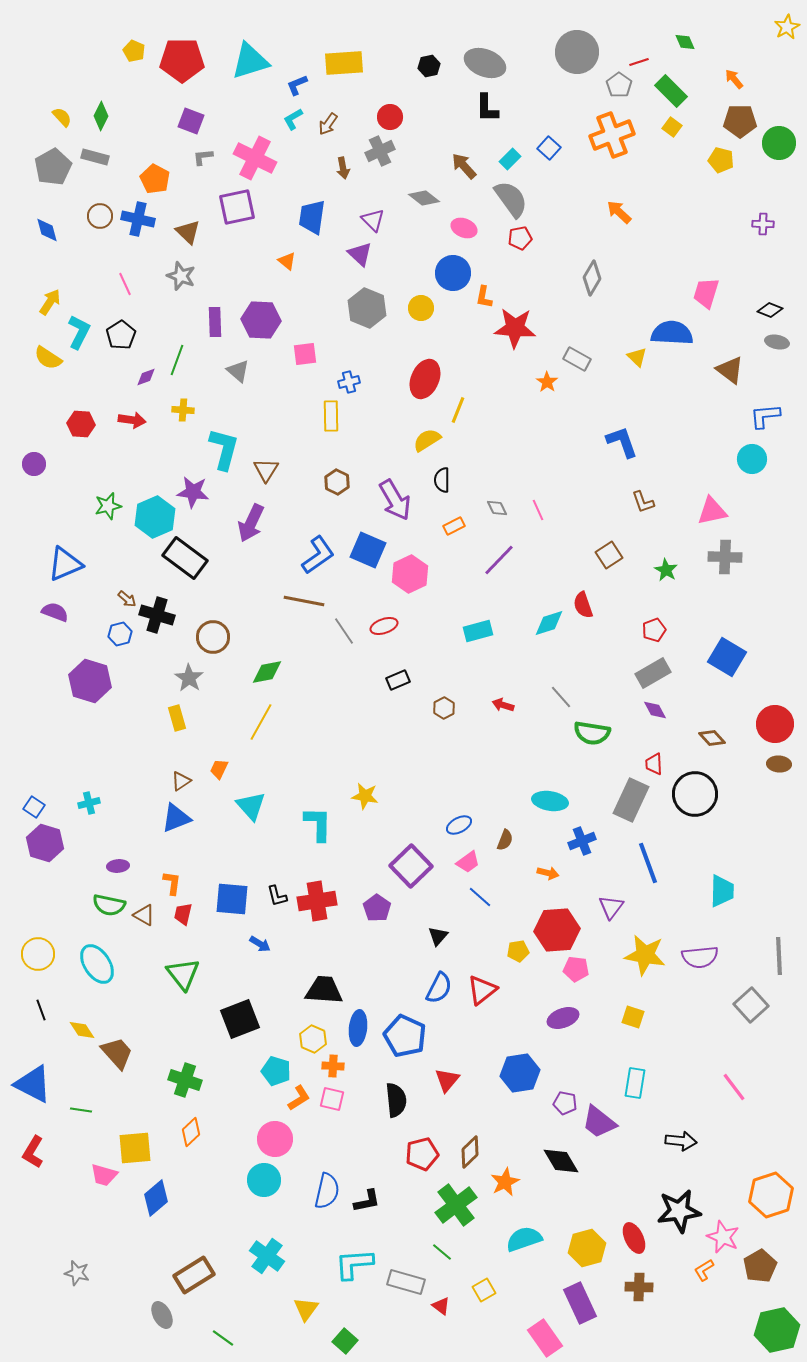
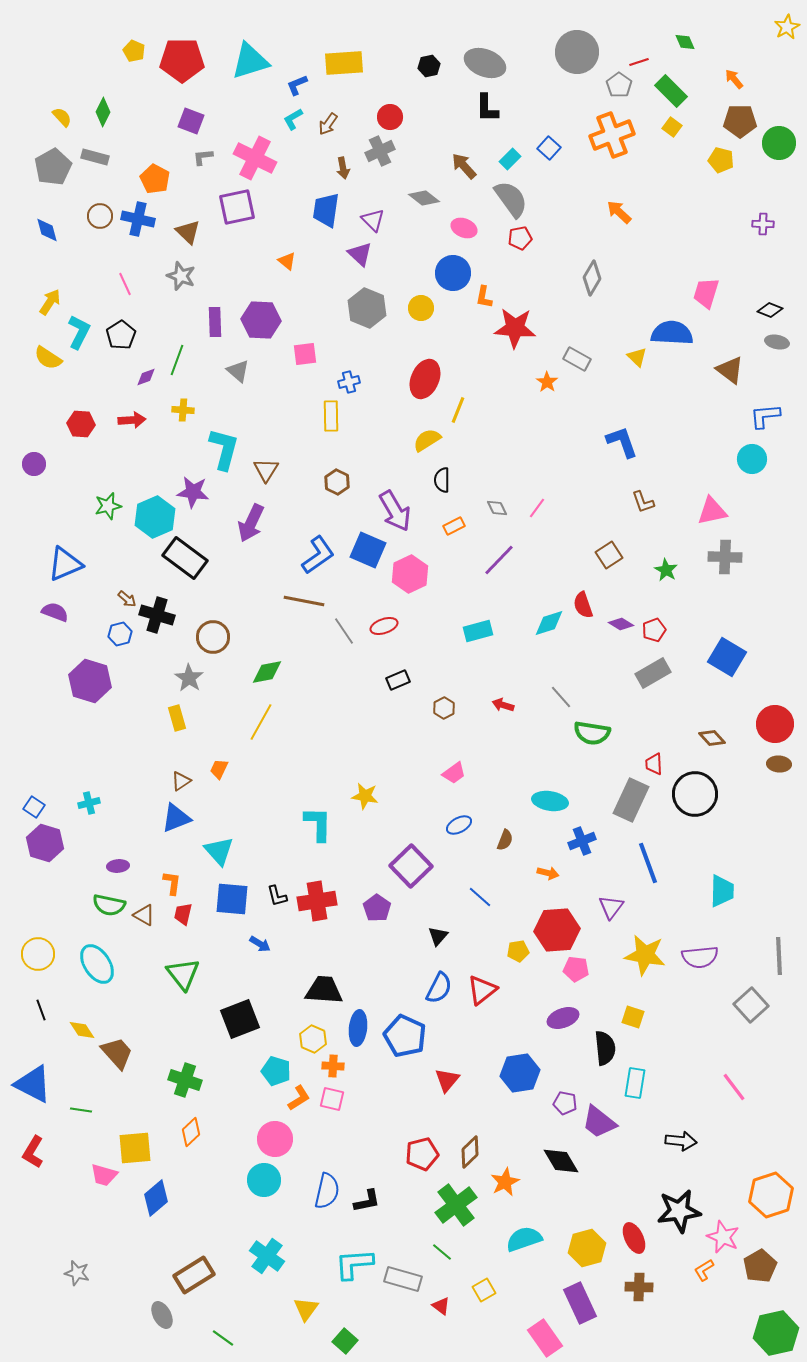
green diamond at (101, 116): moved 2 px right, 4 px up
blue trapezoid at (312, 217): moved 14 px right, 7 px up
red arrow at (132, 420): rotated 12 degrees counterclockwise
purple arrow at (395, 500): moved 11 px down
pink line at (538, 510): moved 1 px left, 2 px up; rotated 60 degrees clockwise
purple diamond at (655, 710): moved 34 px left, 86 px up; rotated 30 degrees counterclockwise
cyan triangle at (251, 806): moved 32 px left, 45 px down
pink trapezoid at (468, 862): moved 14 px left, 89 px up
black semicircle at (396, 1100): moved 209 px right, 52 px up
gray rectangle at (406, 1282): moved 3 px left, 3 px up
green hexagon at (777, 1330): moved 1 px left, 3 px down
